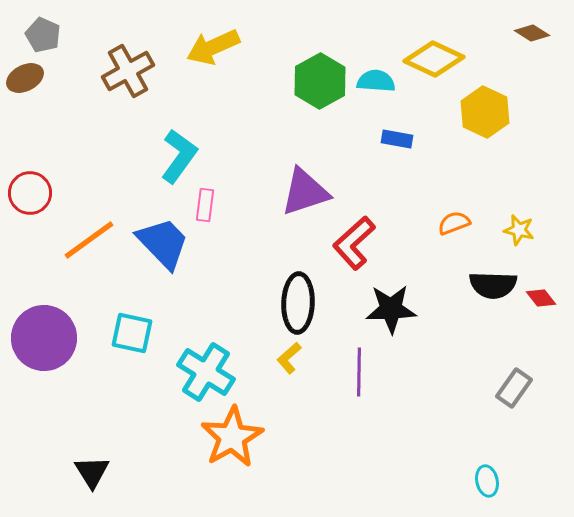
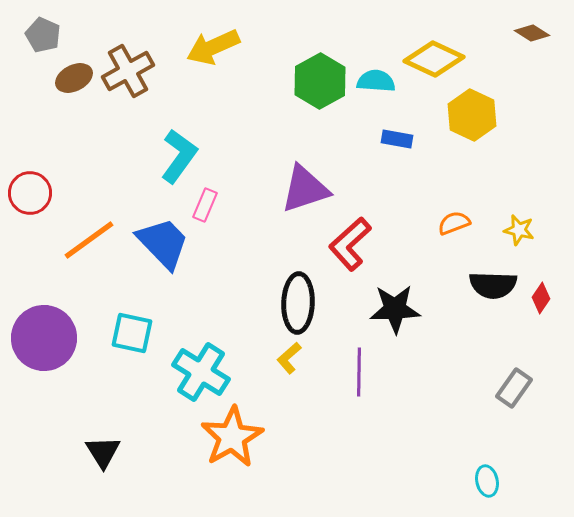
brown ellipse: moved 49 px right
yellow hexagon: moved 13 px left, 3 px down
purple triangle: moved 3 px up
pink rectangle: rotated 16 degrees clockwise
red L-shape: moved 4 px left, 1 px down
red diamond: rotated 72 degrees clockwise
black star: moved 4 px right
cyan cross: moved 5 px left
black triangle: moved 11 px right, 20 px up
